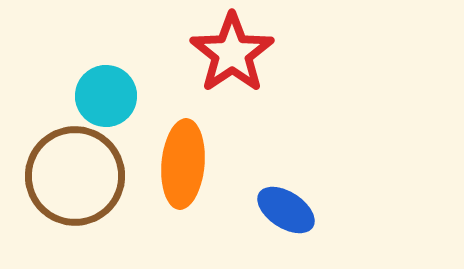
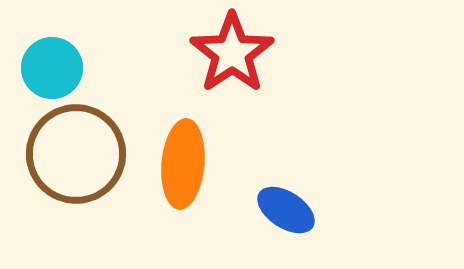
cyan circle: moved 54 px left, 28 px up
brown circle: moved 1 px right, 22 px up
